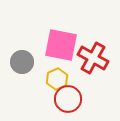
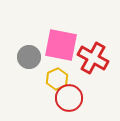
gray circle: moved 7 px right, 5 px up
red circle: moved 1 px right, 1 px up
